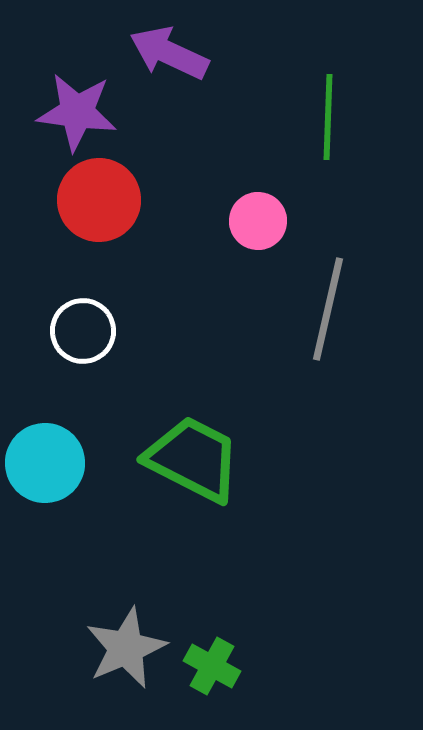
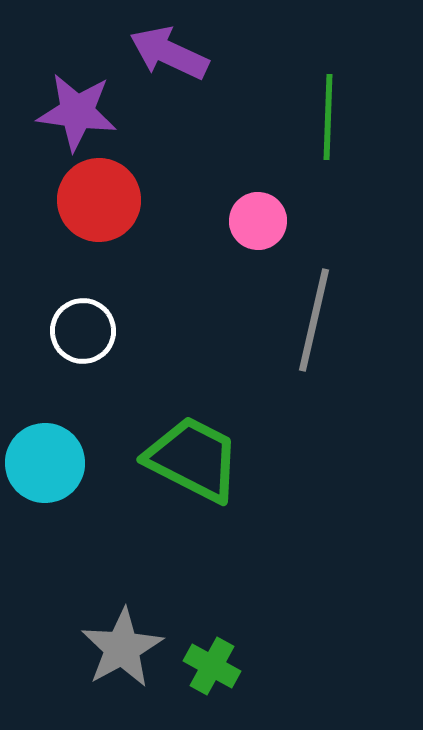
gray line: moved 14 px left, 11 px down
gray star: moved 4 px left; rotated 6 degrees counterclockwise
